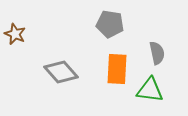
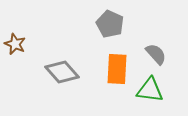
gray pentagon: rotated 16 degrees clockwise
brown star: moved 10 px down
gray semicircle: moved 1 px left, 1 px down; rotated 30 degrees counterclockwise
gray diamond: moved 1 px right
